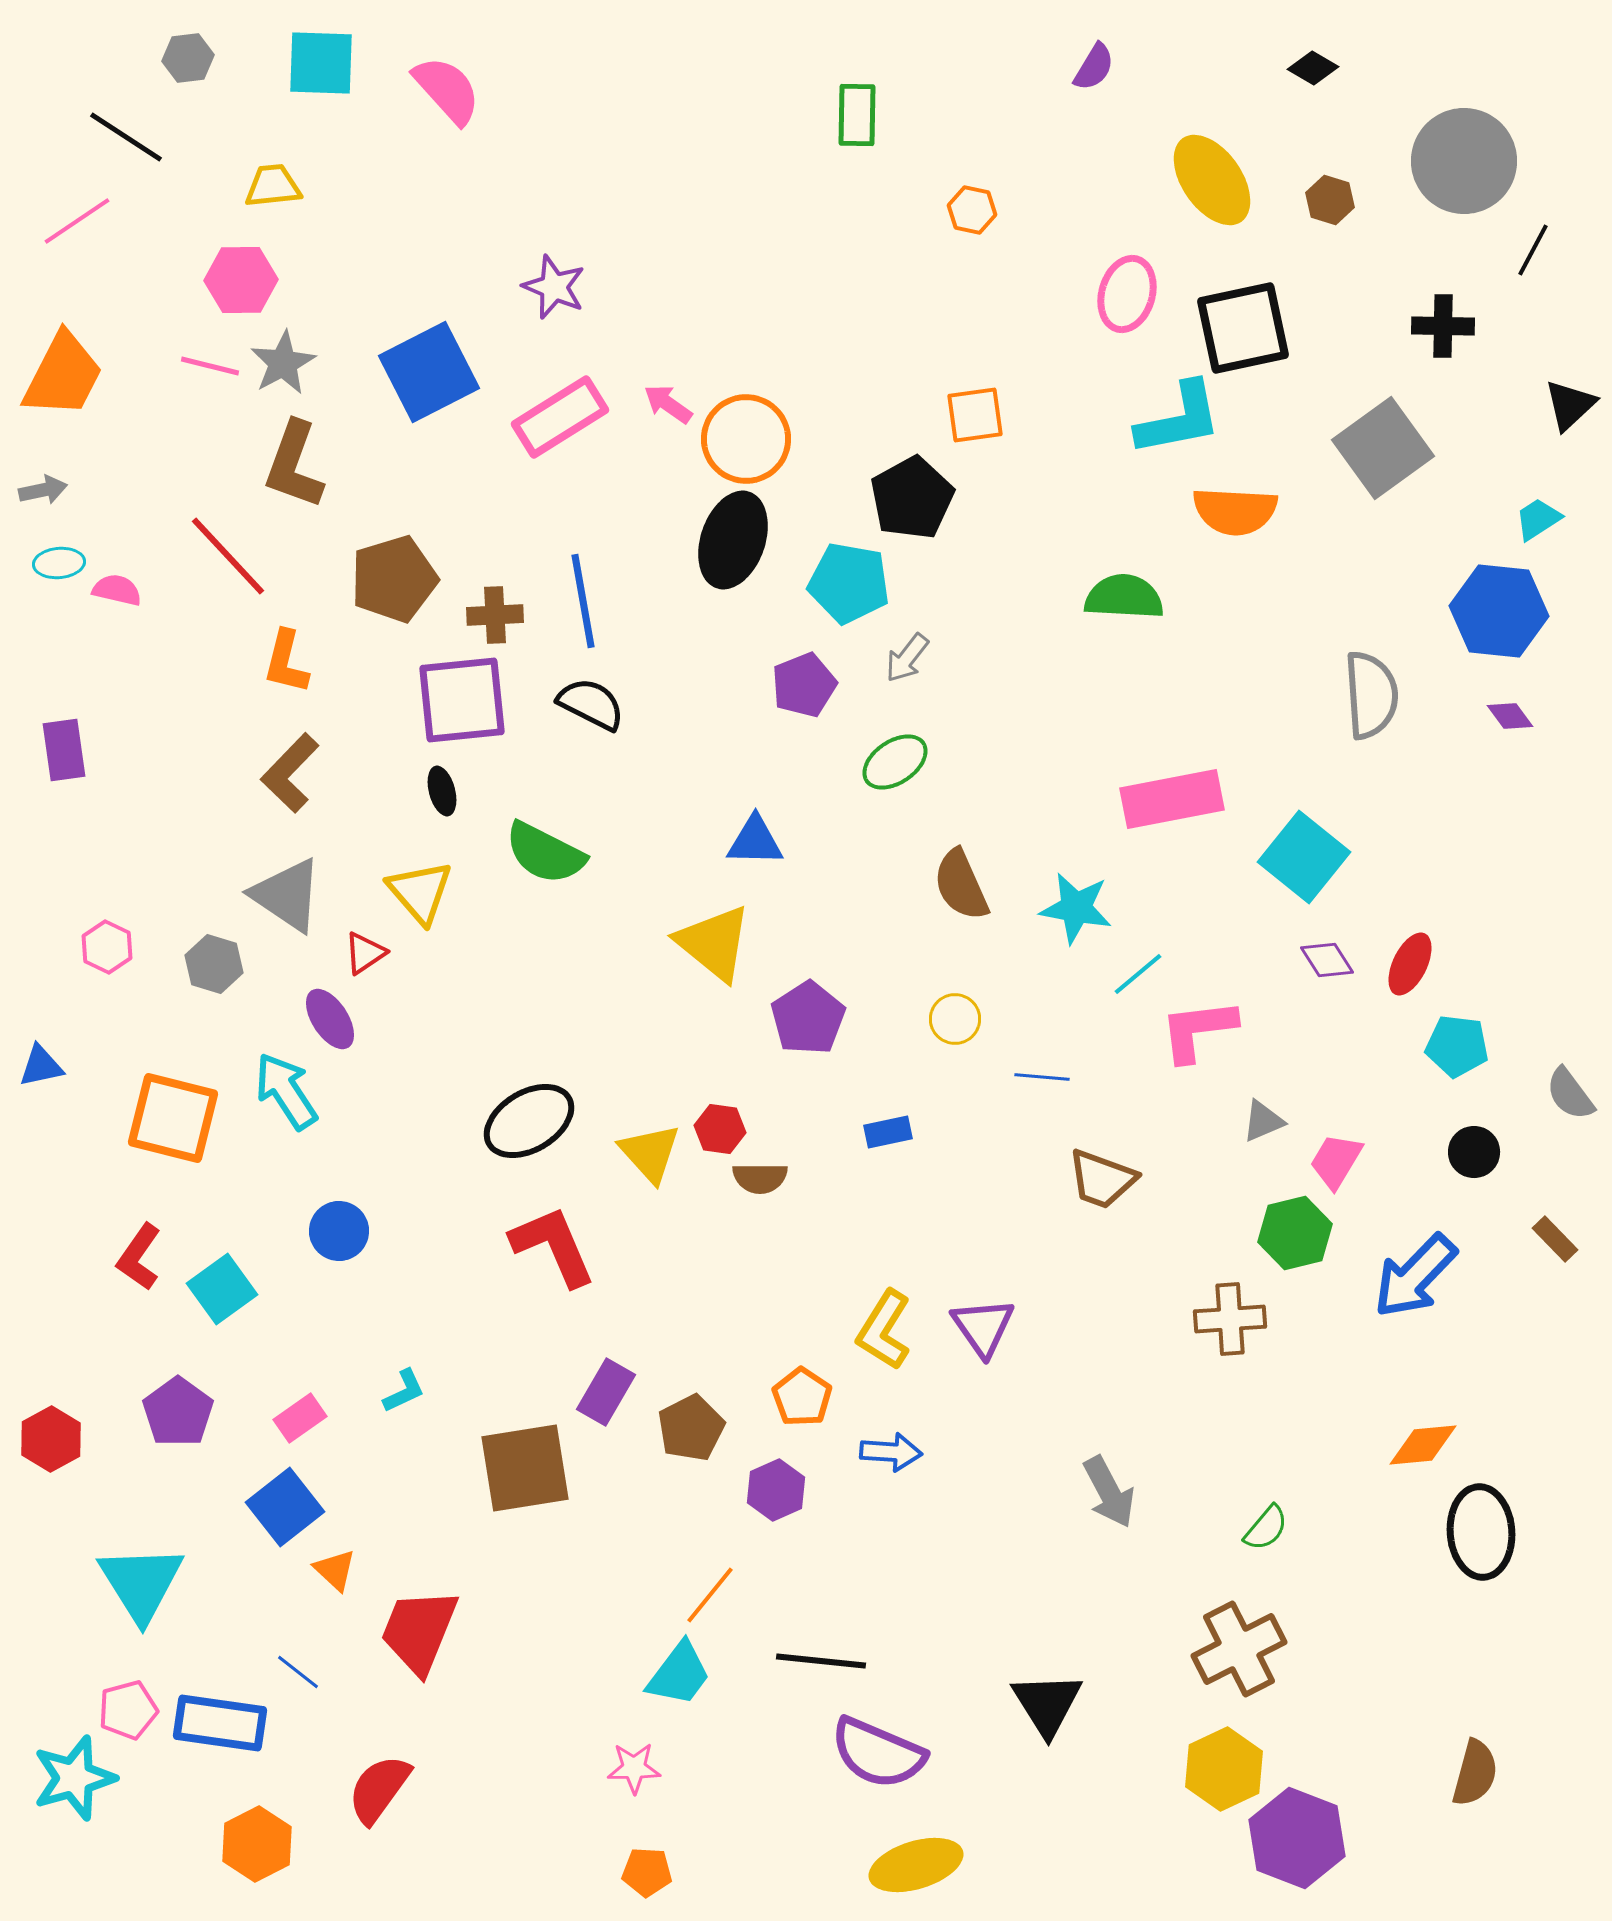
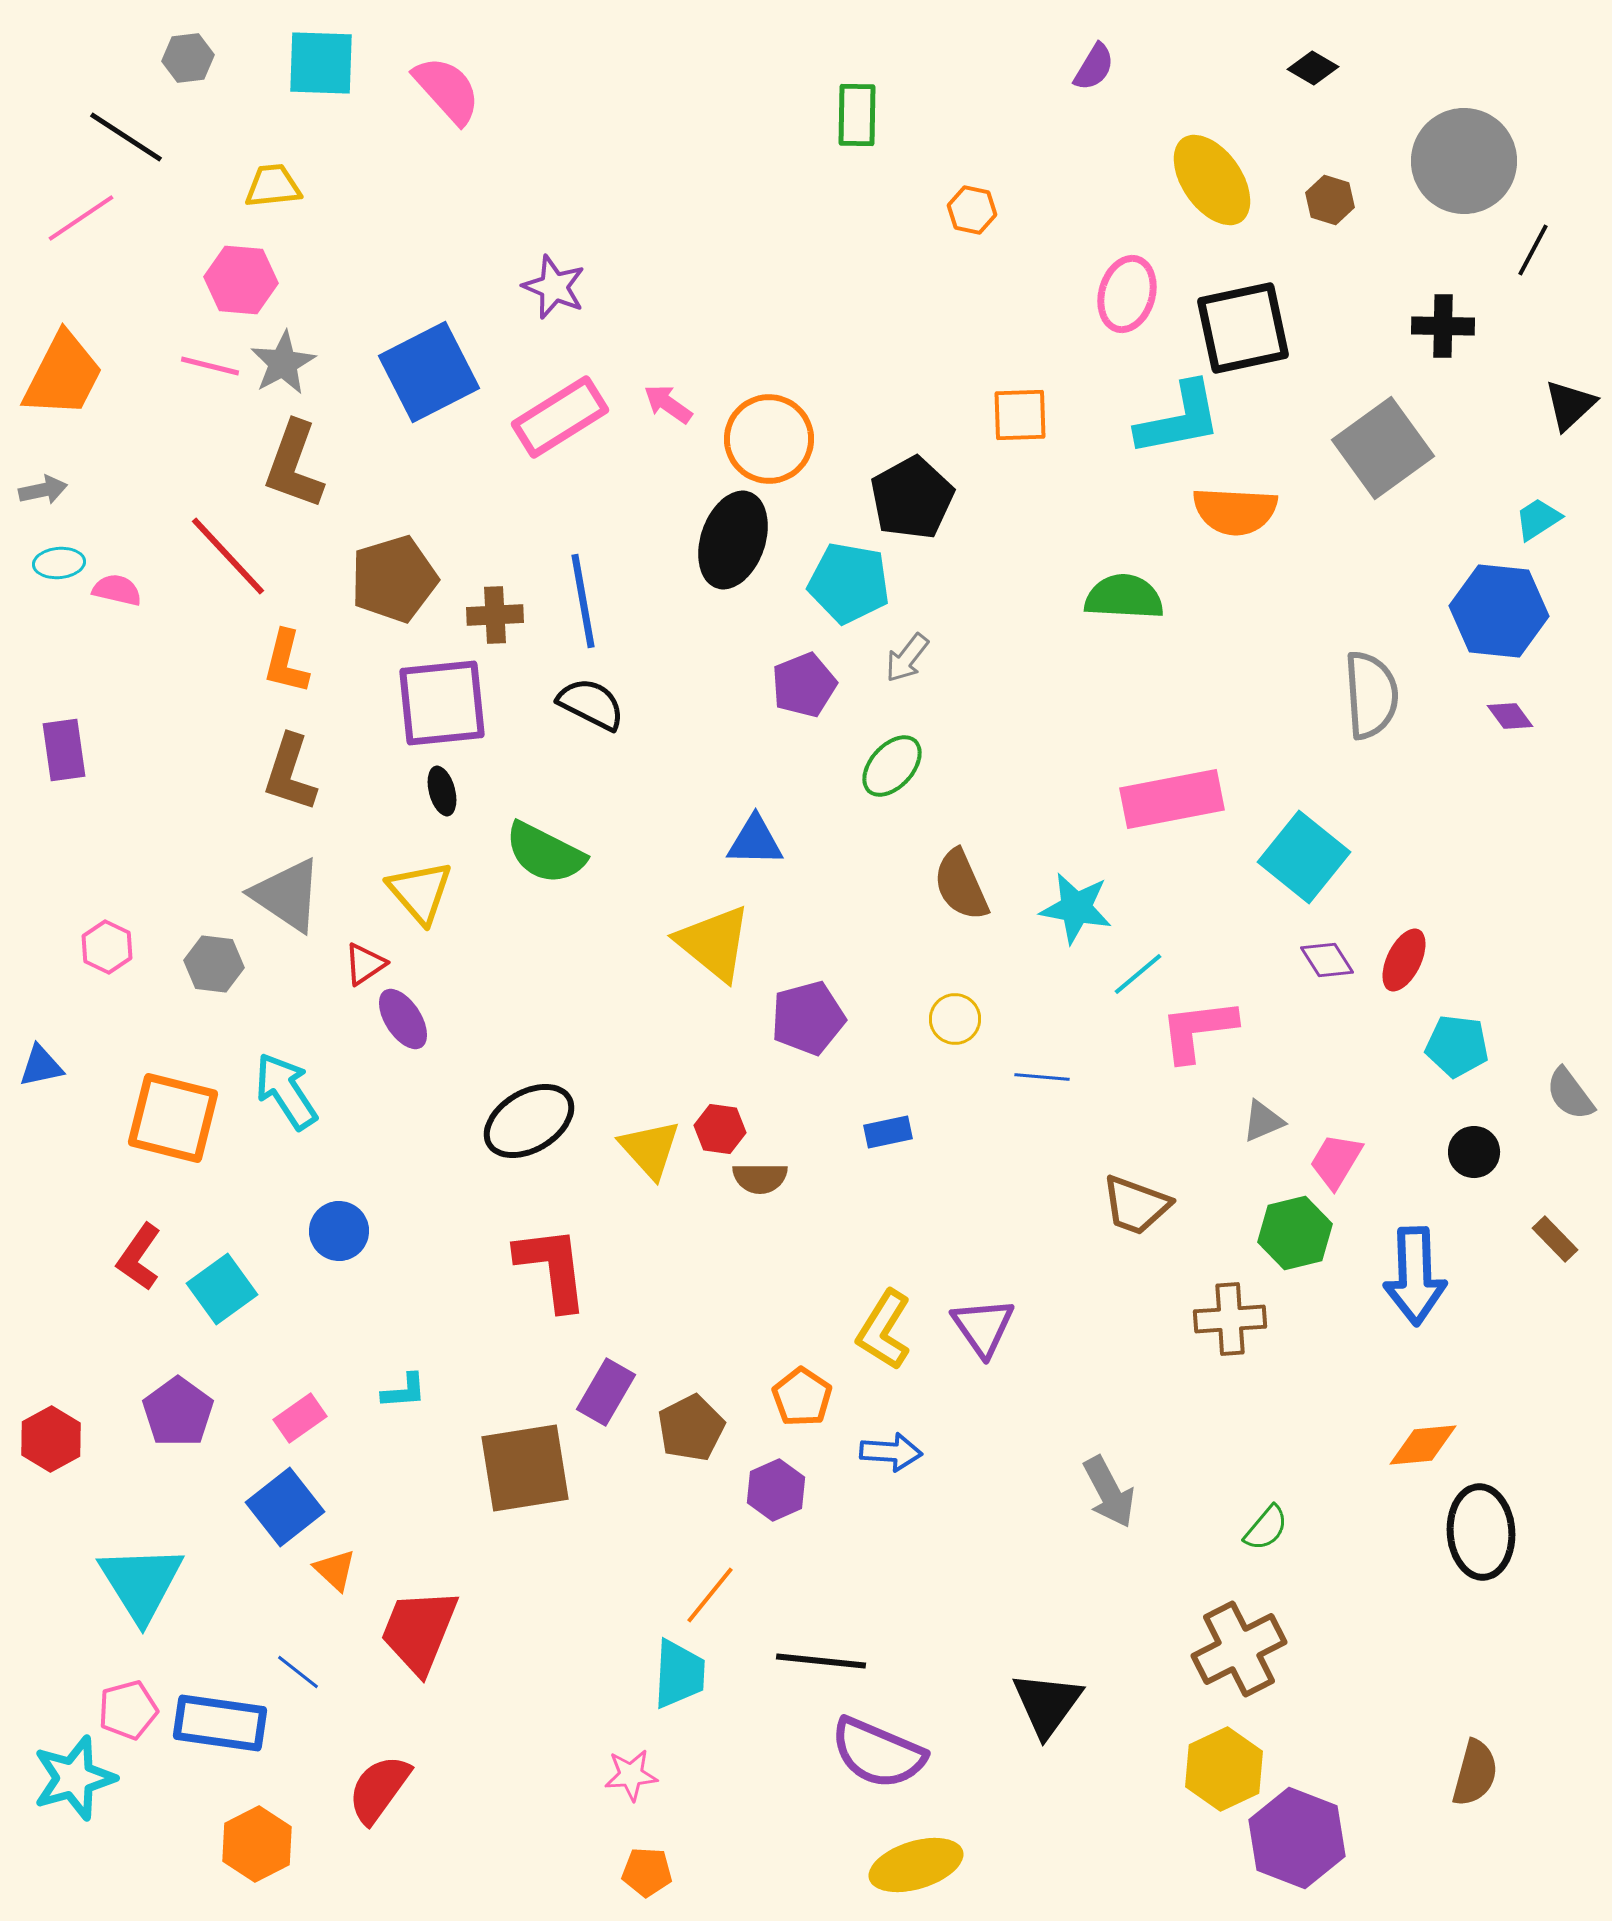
pink line at (77, 221): moved 4 px right, 3 px up
pink hexagon at (241, 280): rotated 6 degrees clockwise
orange square at (975, 415): moved 45 px right; rotated 6 degrees clockwise
orange circle at (746, 439): moved 23 px right
purple square at (462, 700): moved 20 px left, 3 px down
green ellipse at (895, 762): moved 3 px left, 4 px down; rotated 14 degrees counterclockwise
brown L-shape at (290, 773): rotated 26 degrees counterclockwise
red triangle at (365, 953): moved 11 px down
gray hexagon at (214, 964): rotated 10 degrees counterclockwise
red ellipse at (1410, 964): moved 6 px left, 4 px up
purple pentagon at (808, 1018): rotated 18 degrees clockwise
purple ellipse at (330, 1019): moved 73 px right
yellow triangle at (650, 1153): moved 4 px up
brown trapezoid at (1102, 1179): moved 34 px right, 26 px down
red L-shape at (553, 1246): moved 1 px left, 22 px down; rotated 16 degrees clockwise
blue arrow at (1415, 1276): rotated 46 degrees counterclockwise
cyan L-shape at (404, 1391): rotated 21 degrees clockwise
cyan trapezoid at (679, 1674): rotated 34 degrees counterclockwise
black triangle at (1047, 1704): rotated 8 degrees clockwise
pink star at (634, 1768): moved 3 px left, 7 px down; rotated 4 degrees counterclockwise
